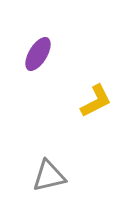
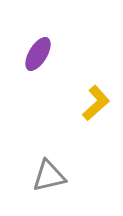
yellow L-shape: moved 2 px down; rotated 15 degrees counterclockwise
